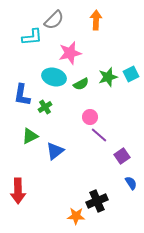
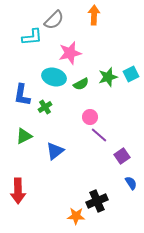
orange arrow: moved 2 px left, 5 px up
green triangle: moved 6 px left
